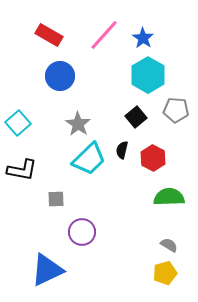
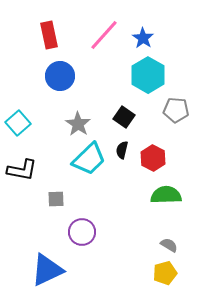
red rectangle: rotated 48 degrees clockwise
black square: moved 12 px left; rotated 15 degrees counterclockwise
green semicircle: moved 3 px left, 2 px up
